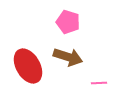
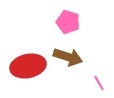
red ellipse: rotated 72 degrees counterclockwise
pink line: rotated 63 degrees clockwise
